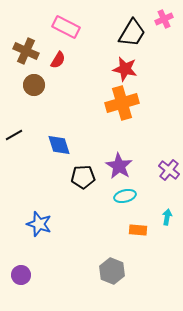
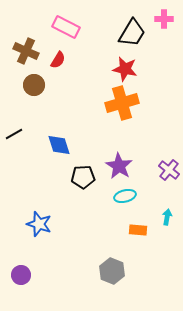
pink cross: rotated 24 degrees clockwise
black line: moved 1 px up
